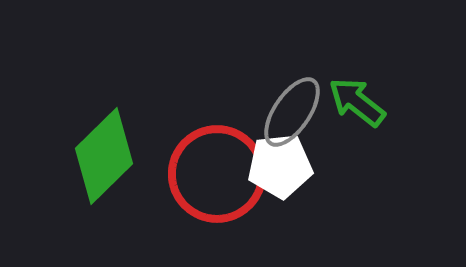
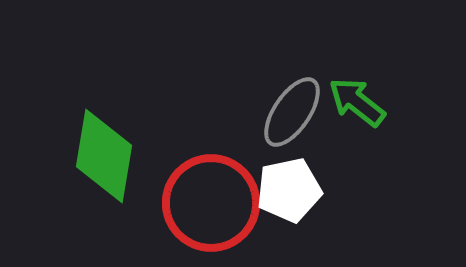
green diamond: rotated 36 degrees counterclockwise
white pentagon: moved 9 px right, 24 px down; rotated 6 degrees counterclockwise
red circle: moved 6 px left, 29 px down
